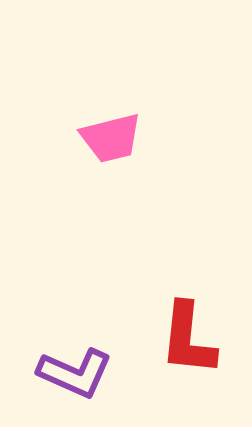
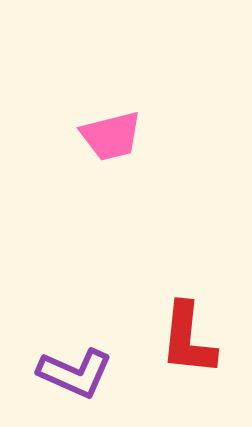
pink trapezoid: moved 2 px up
